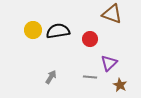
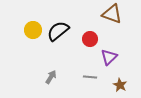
black semicircle: rotated 30 degrees counterclockwise
purple triangle: moved 6 px up
